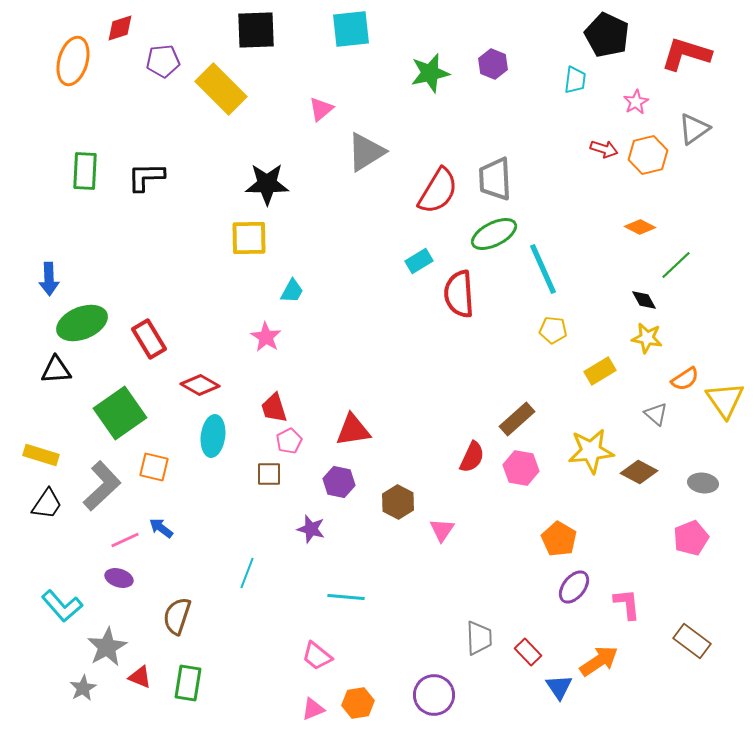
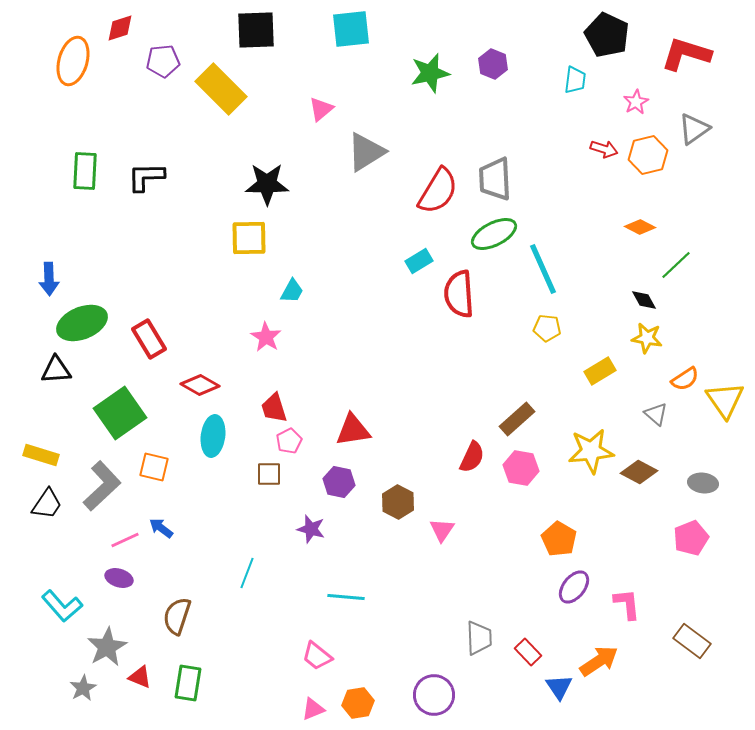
yellow pentagon at (553, 330): moved 6 px left, 2 px up
